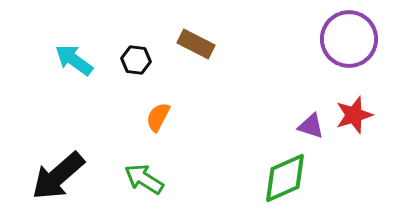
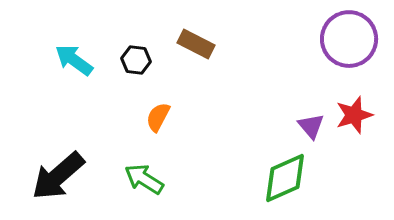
purple triangle: rotated 32 degrees clockwise
